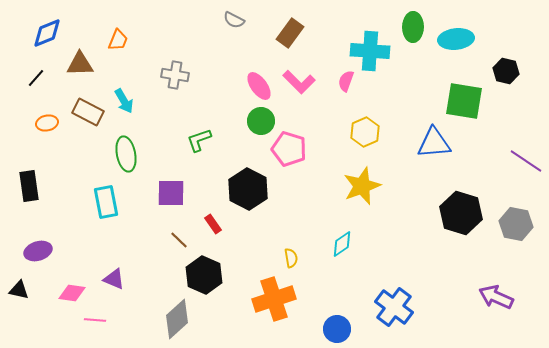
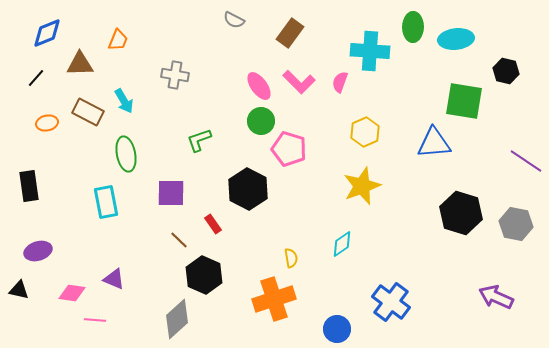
pink semicircle at (346, 81): moved 6 px left, 1 px down
blue cross at (394, 307): moved 3 px left, 5 px up
